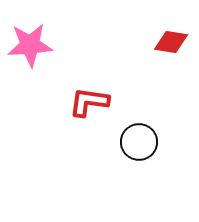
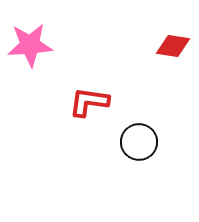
red diamond: moved 2 px right, 4 px down
